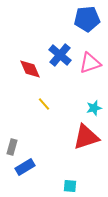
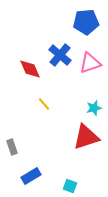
blue pentagon: moved 1 px left, 3 px down
gray rectangle: rotated 35 degrees counterclockwise
blue rectangle: moved 6 px right, 9 px down
cyan square: rotated 16 degrees clockwise
